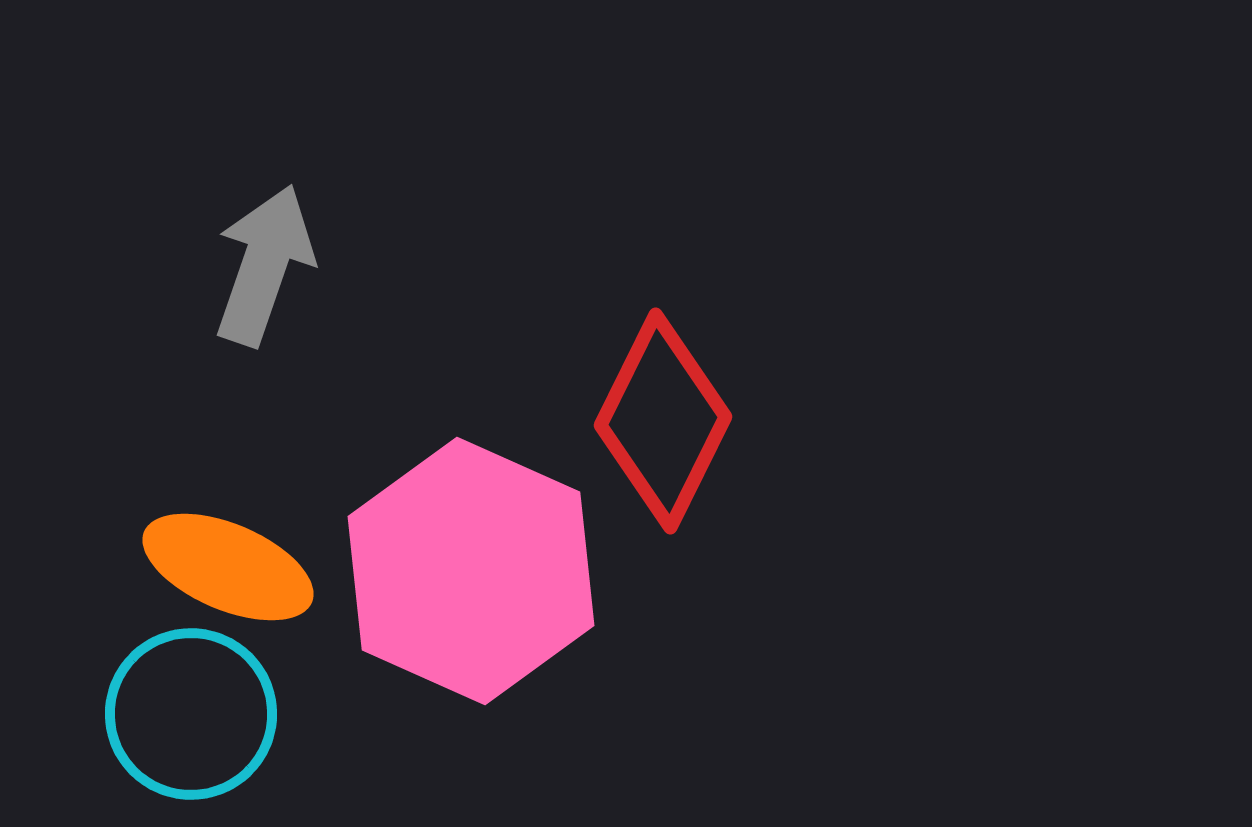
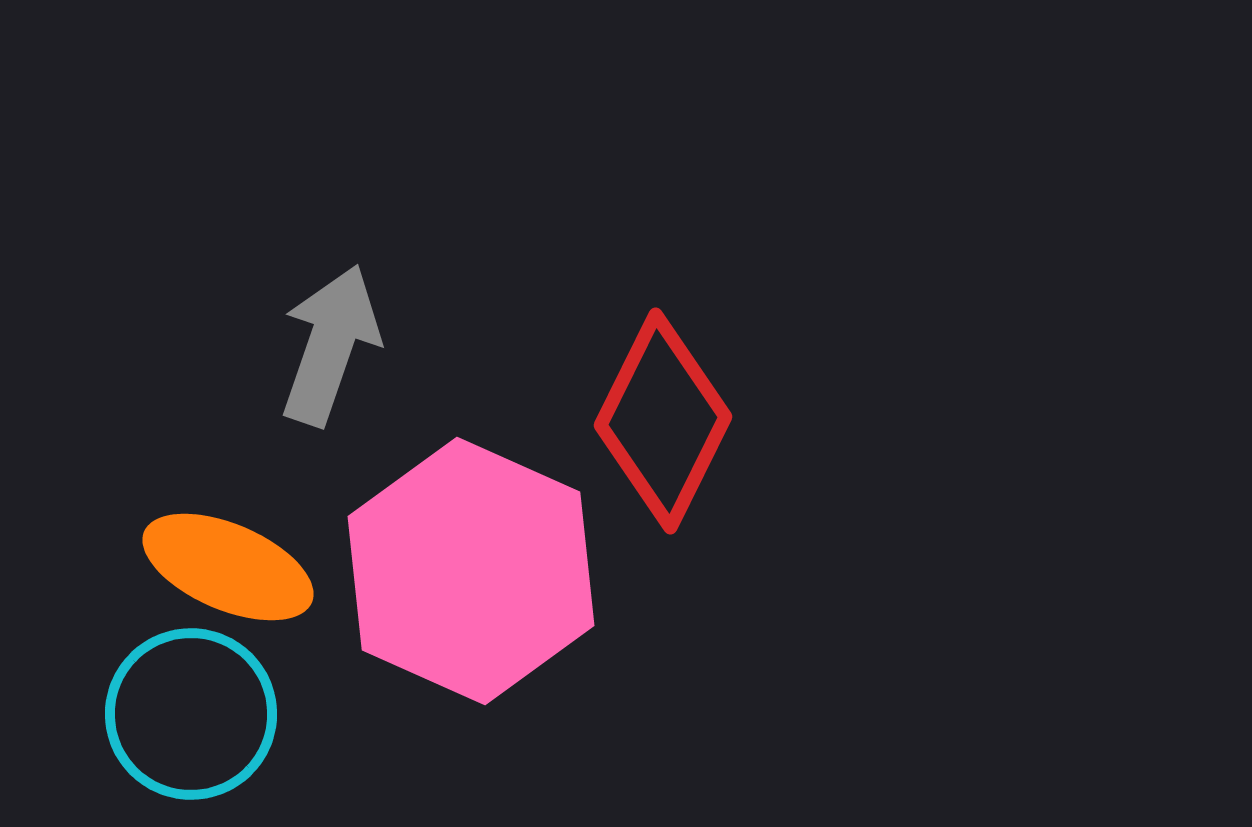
gray arrow: moved 66 px right, 80 px down
